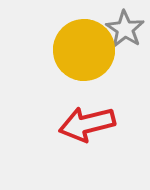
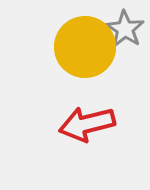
yellow circle: moved 1 px right, 3 px up
